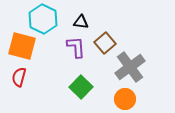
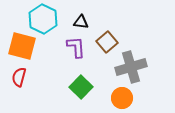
brown square: moved 2 px right, 1 px up
gray cross: moved 1 px right; rotated 20 degrees clockwise
orange circle: moved 3 px left, 1 px up
